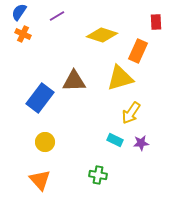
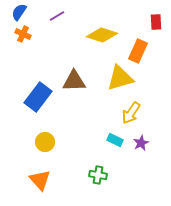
blue rectangle: moved 2 px left, 1 px up
purple star: rotated 21 degrees counterclockwise
